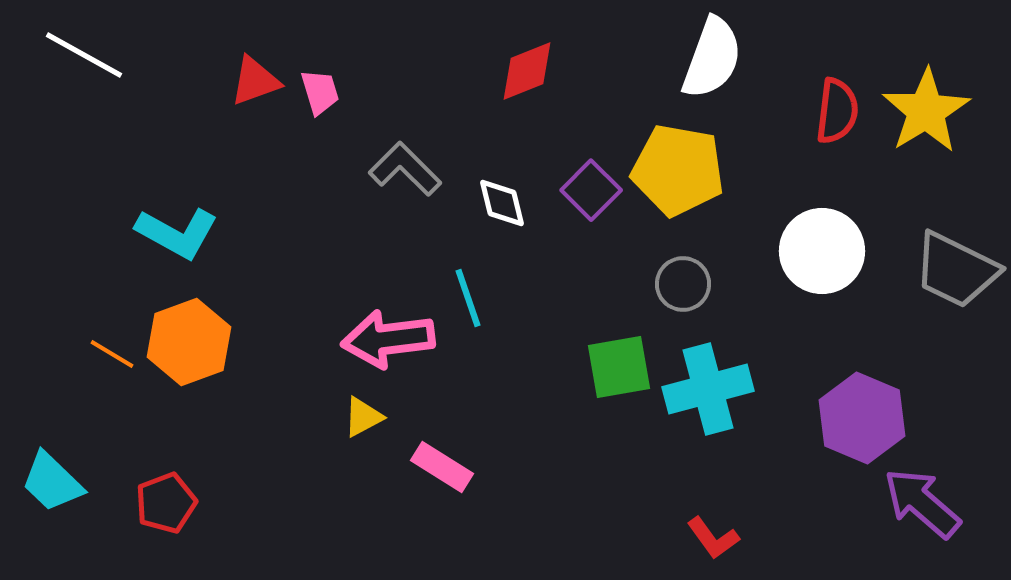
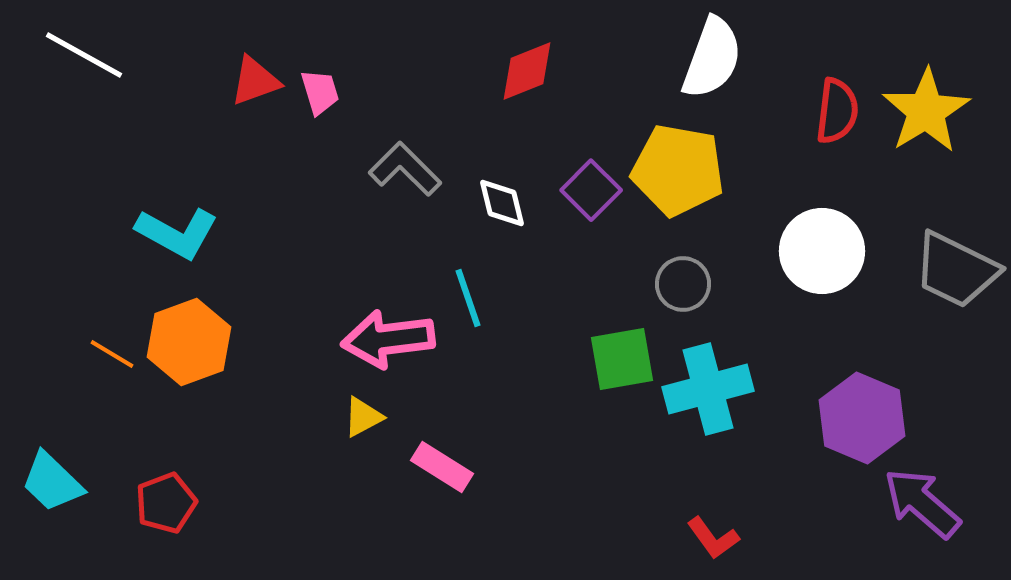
green square: moved 3 px right, 8 px up
